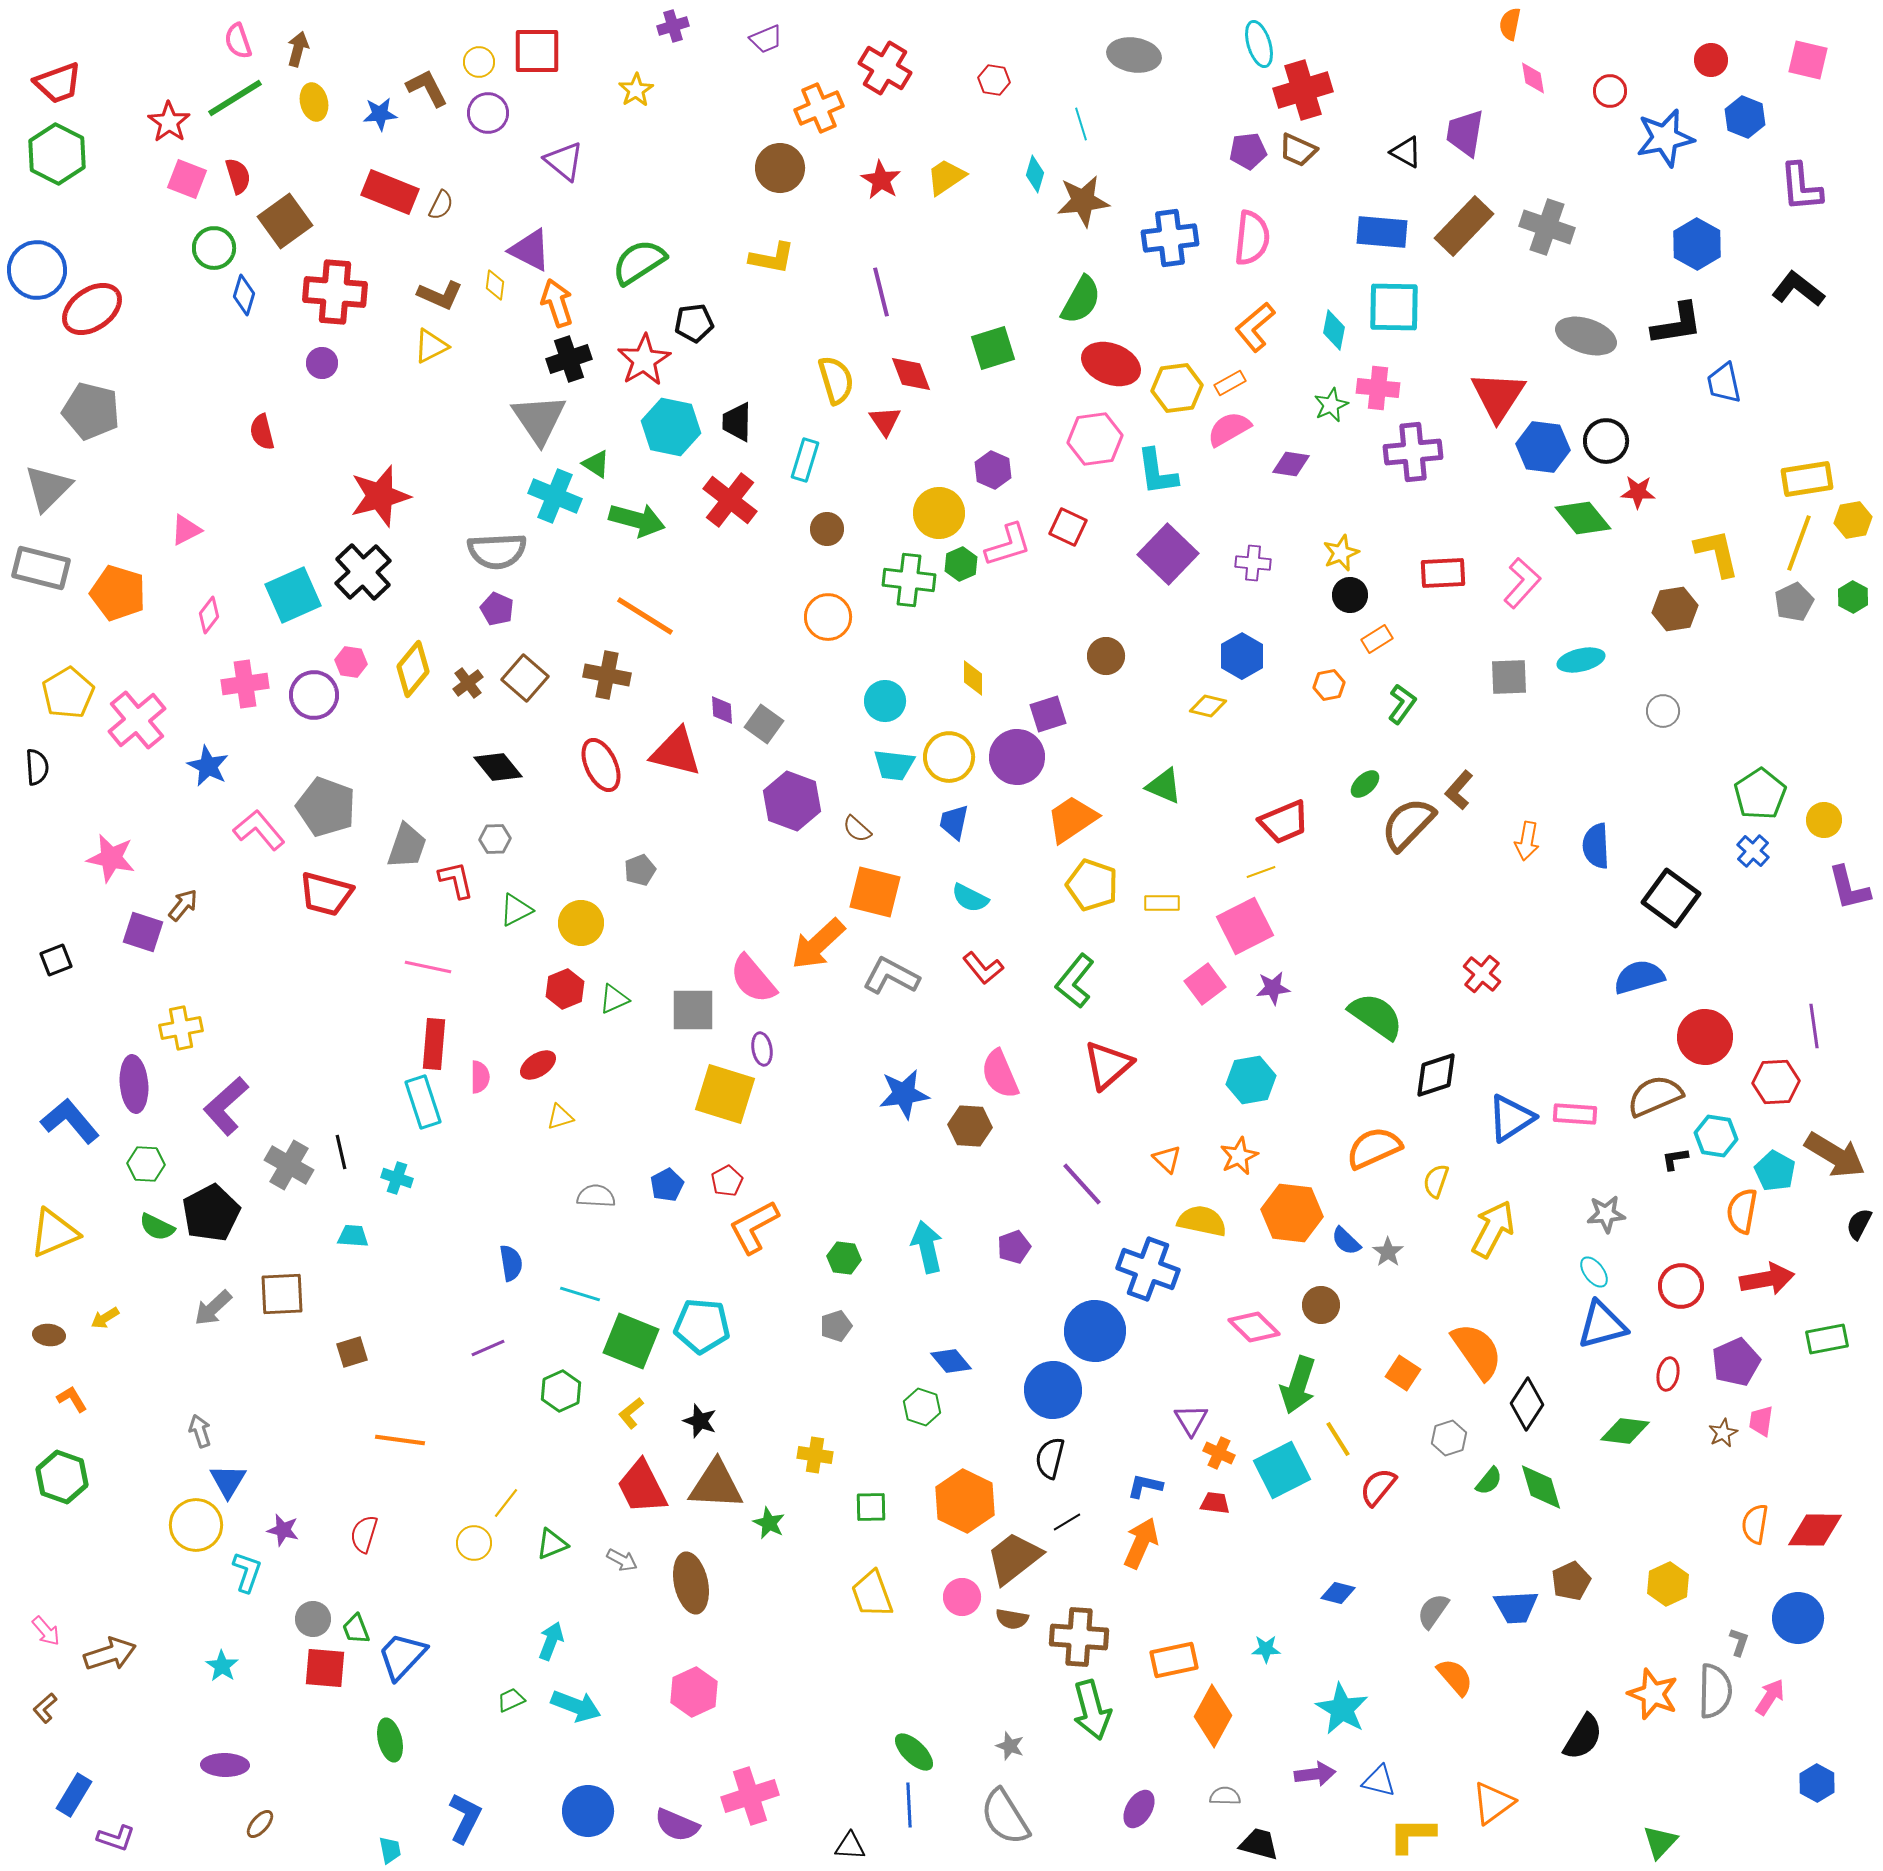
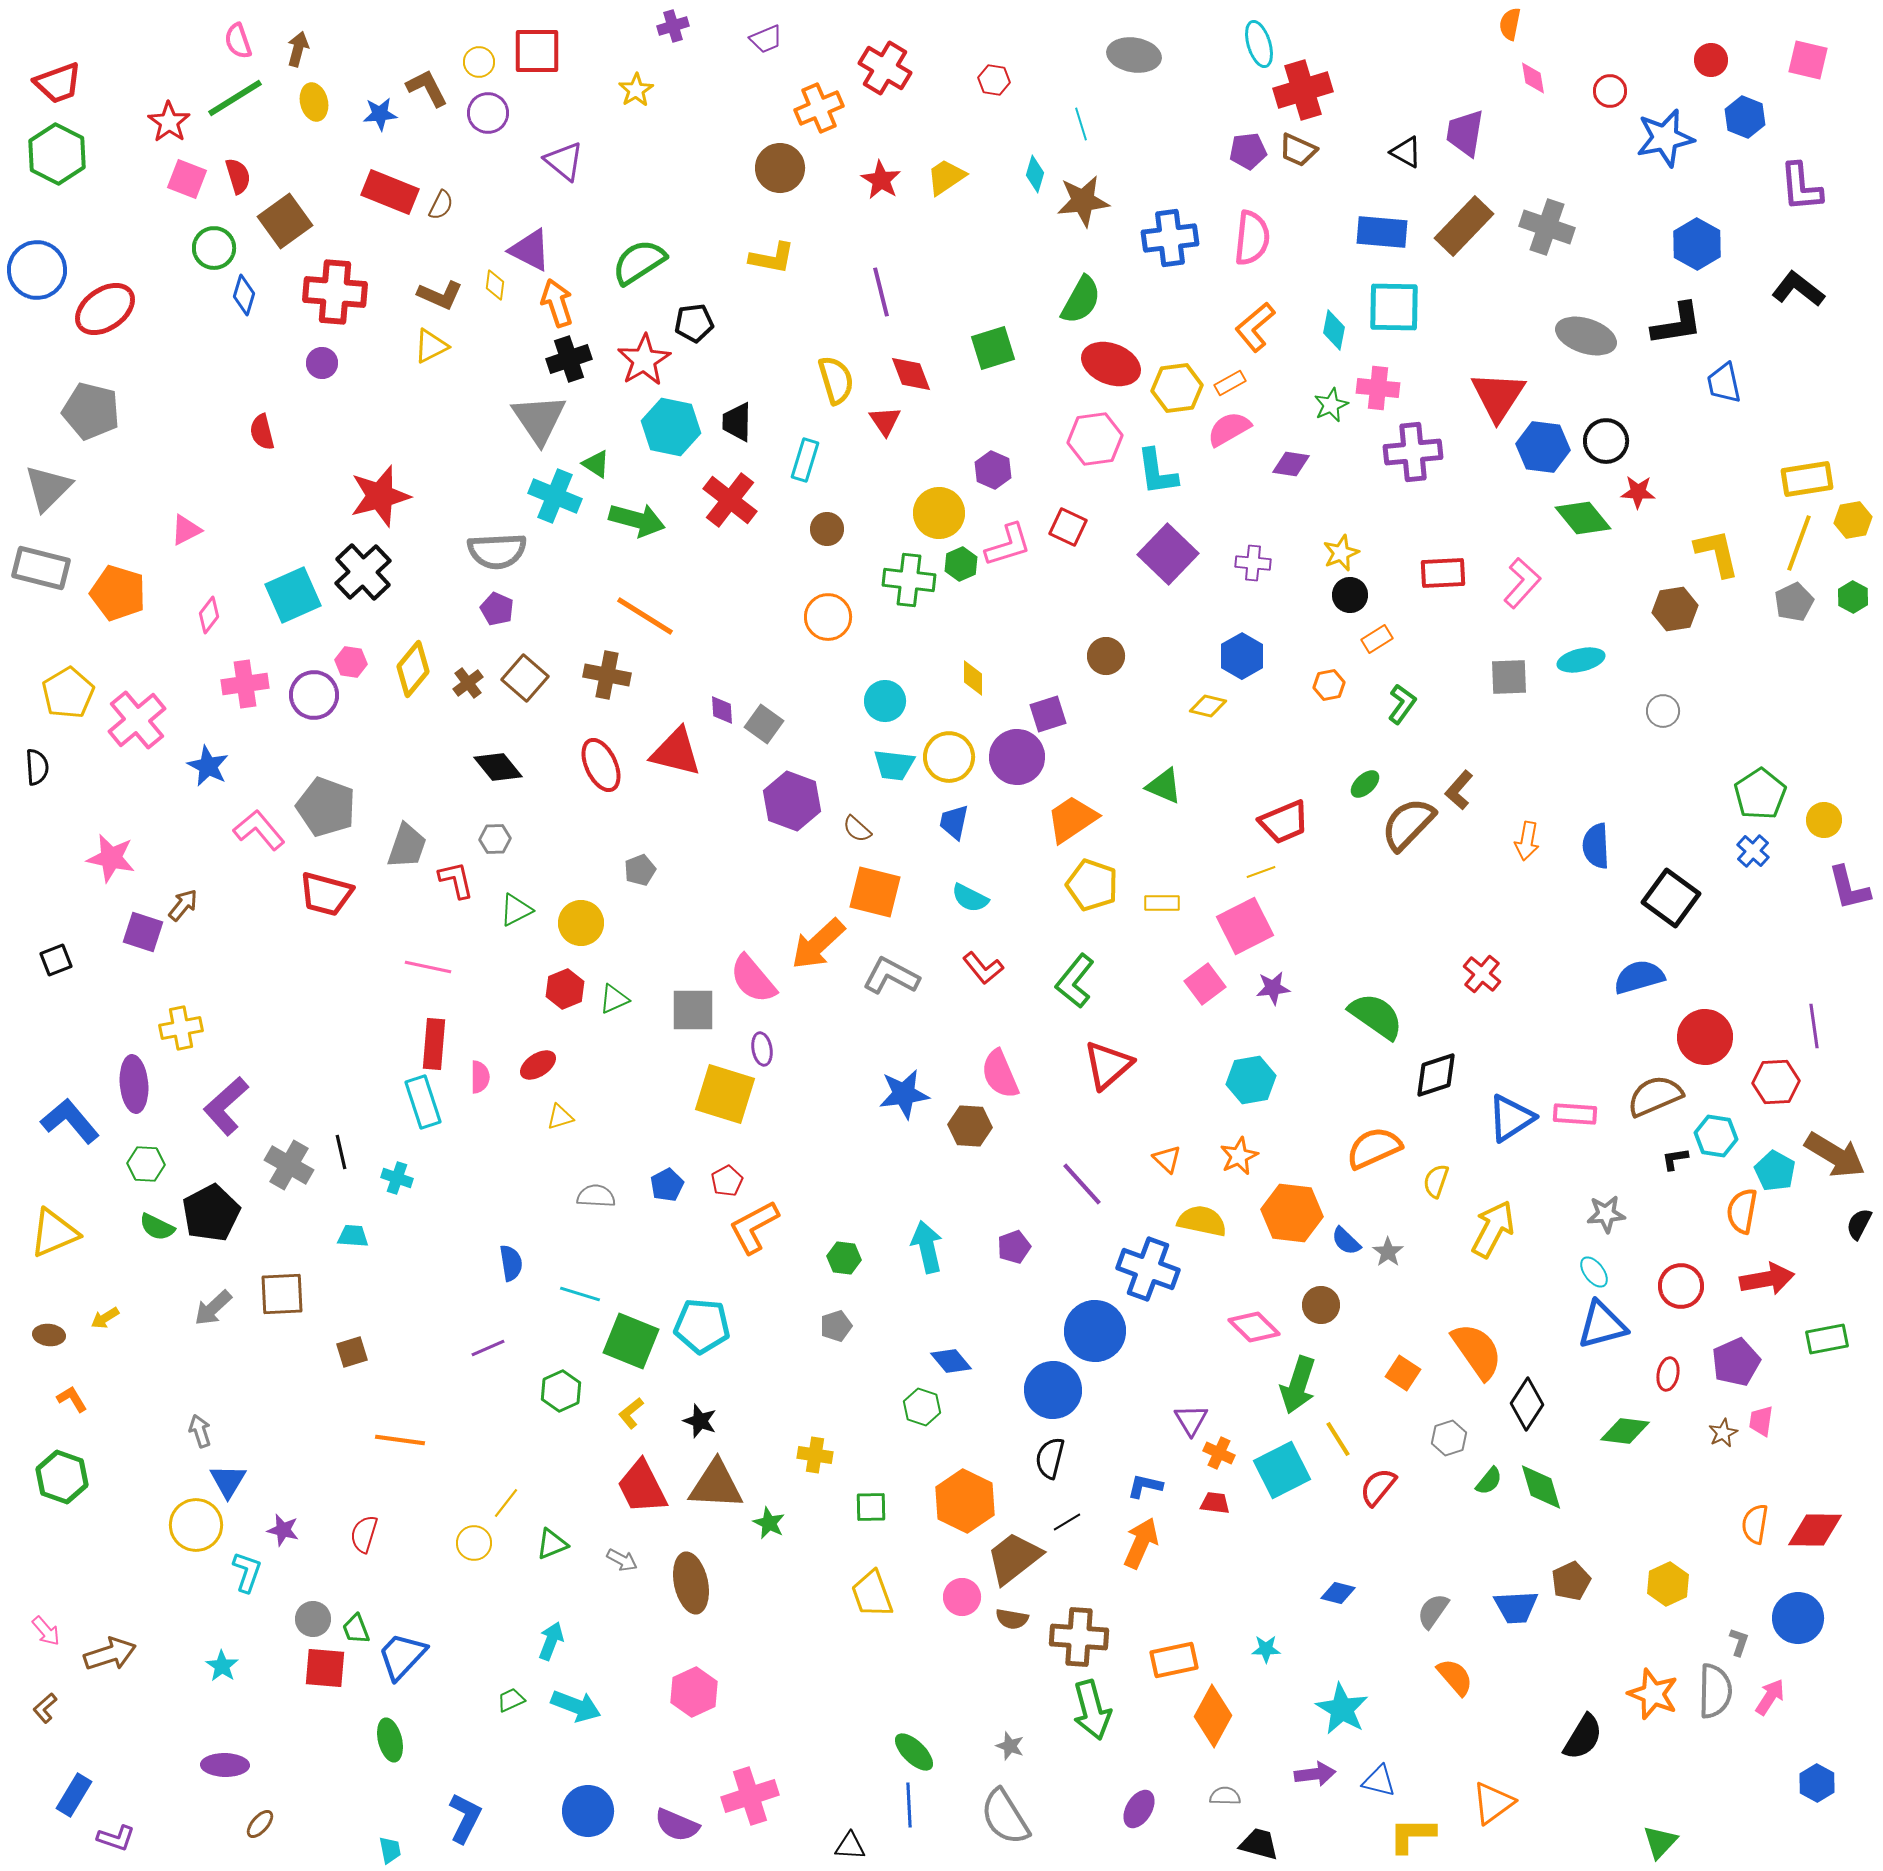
red ellipse at (92, 309): moved 13 px right
